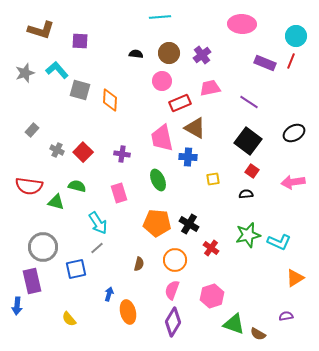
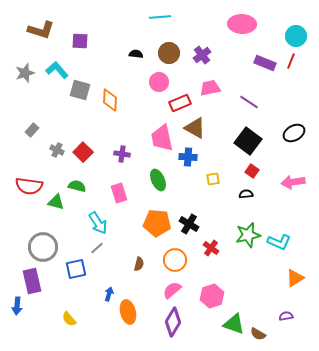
pink circle at (162, 81): moved 3 px left, 1 px down
pink semicircle at (172, 290): rotated 30 degrees clockwise
